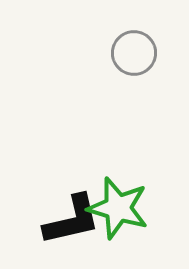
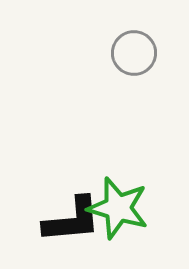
black L-shape: rotated 8 degrees clockwise
